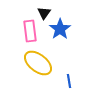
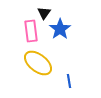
pink rectangle: moved 1 px right
